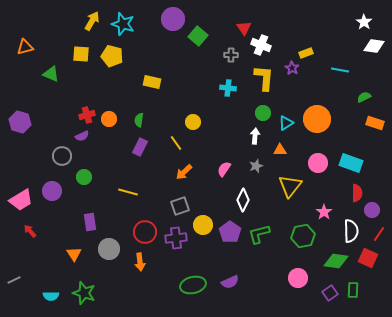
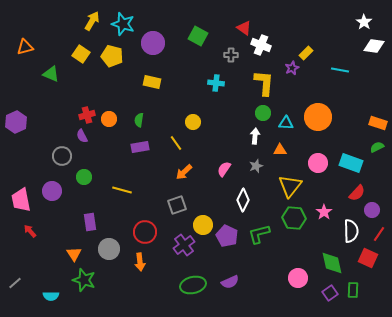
purple circle at (173, 19): moved 20 px left, 24 px down
red triangle at (244, 28): rotated 21 degrees counterclockwise
green square at (198, 36): rotated 12 degrees counterclockwise
yellow rectangle at (306, 53): rotated 24 degrees counterclockwise
yellow square at (81, 54): rotated 30 degrees clockwise
purple star at (292, 68): rotated 16 degrees clockwise
yellow L-shape at (264, 78): moved 5 px down
cyan cross at (228, 88): moved 12 px left, 5 px up
green semicircle at (364, 97): moved 13 px right, 50 px down
orange circle at (317, 119): moved 1 px right, 2 px up
purple hexagon at (20, 122): moved 4 px left; rotated 20 degrees clockwise
cyan triangle at (286, 123): rotated 35 degrees clockwise
orange rectangle at (375, 123): moved 3 px right
purple semicircle at (82, 136): rotated 88 degrees clockwise
purple rectangle at (140, 147): rotated 54 degrees clockwise
yellow line at (128, 192): moved 6 px left, 2 px up
red semicircle at (357, 193): rotated 42 degrees clockwise
pink trapezoid at (21, 200): rotated 110 degrees clockwise
gray square at (180, 206): moved 3 px left, 1 px up
purple pentagon at (230, 232): moved 3 px left, 4 px down; rotated 10 degrees counterclockwise
green hexagon at (303, 236): moved 9 px left, 18 px up; rotated 15 degrees clockwise
purple cross at (176, 238): moved 8 px right, 7 px down; rotated 30 degrees counterclockwise
green diamond at (336, 261): moved 4 px left, 2 px down; rotated 70 degrees clockwise
gray line at (14, 280): moved 1 px right, 3 px down; rotated 16 degrees counterclockwise
green star at (84, 293): moved 13 px up
